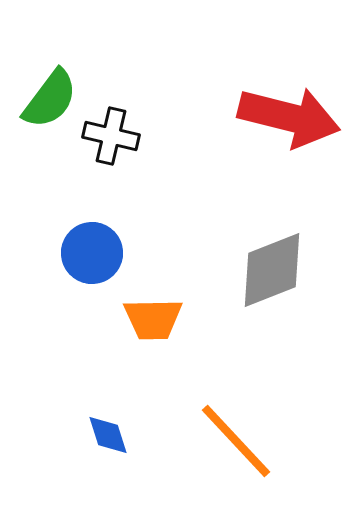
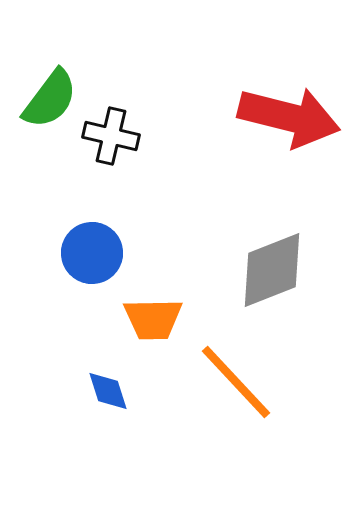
blue diamond: moved 44 px up
orange line: moved 59 px up
